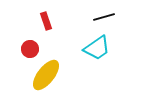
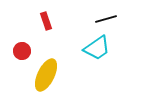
black line: moved 2 px right, 2 px down
red circle: moved 8 px left, 2 px down
yellow ellipse: rotated 12 degrees counterclockwise
